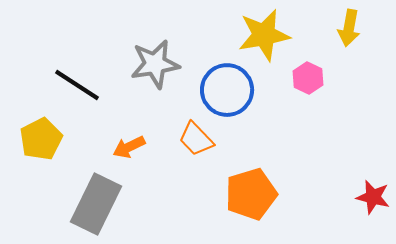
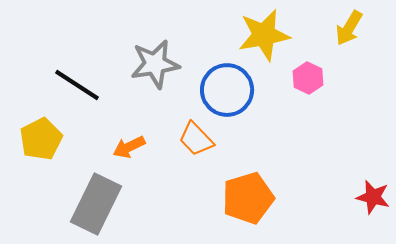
yellow arrow: rotated 21 degrees clockwise
orange pentagon: moved 3 px left, 4 px down
